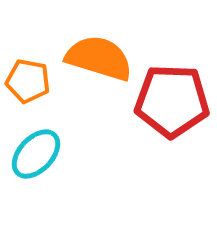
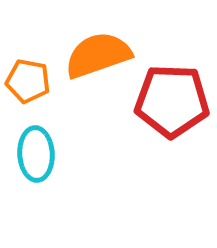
orange semicircle: moved 1 px left, 3 px up; rotated 36 degrees counterclockwise
cyan ellipse: rotated 46 degrees counterclockwise
